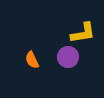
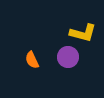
yellow L-shape: rotated 24 degrees clockwise
